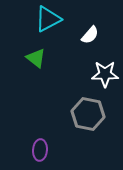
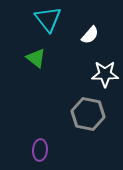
cyan triangle: rotated 40 degrees counterclockwise
